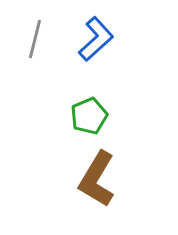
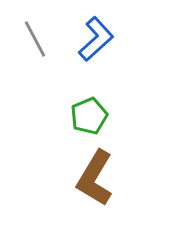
gray line: rotated 42 degrees counterclockwise
brown L-shape: moved 2 px left, 1 px up
